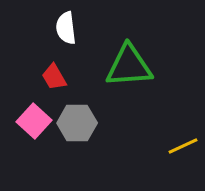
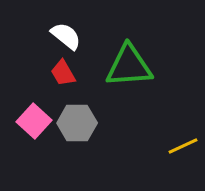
white semicircle: moved 8 px down; rotated 136 degrees clockwise
red trapezoid: moved 9 px right, 4 px up
